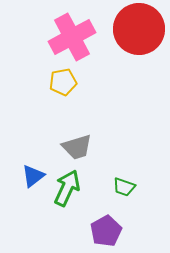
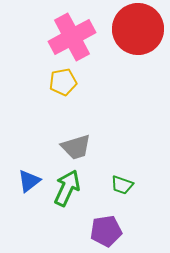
red circle: moved 1 px left
gray trapezoid: moved 1 px left
blue triangle: moved 4 px left, 5 px down
green trapezoid: moved 2 px left, 2 px up
purple pentagon: rotated 20 degrees clockwise
